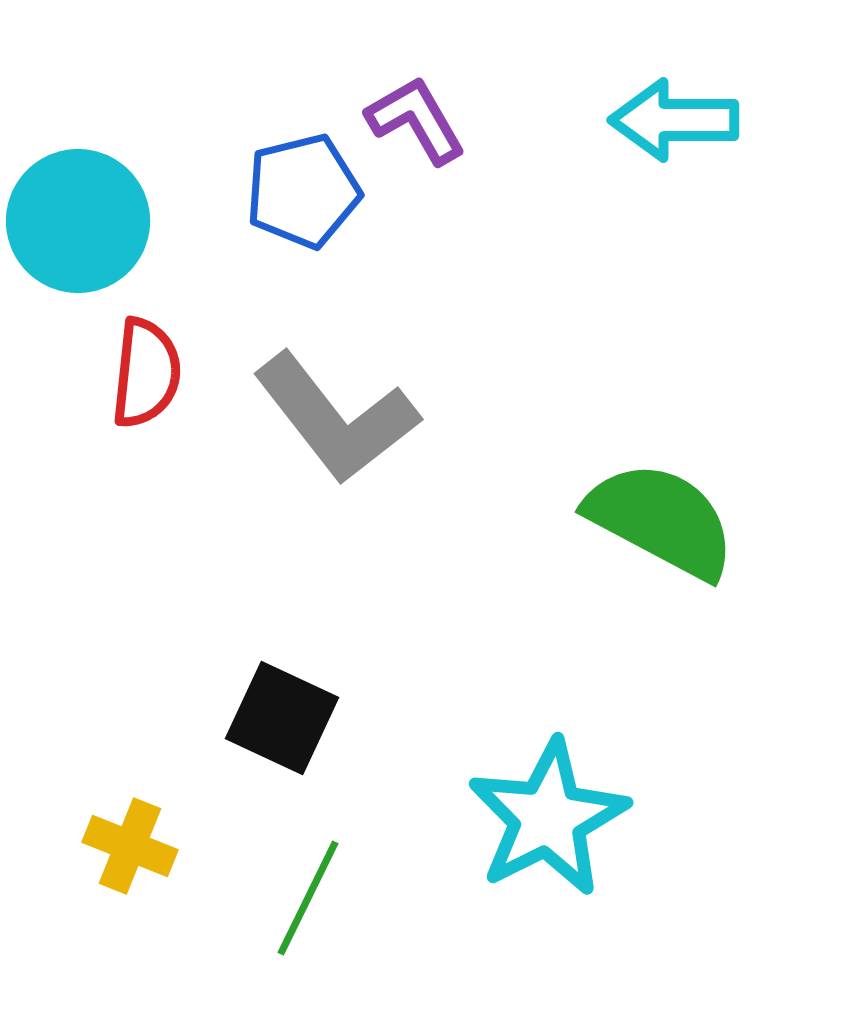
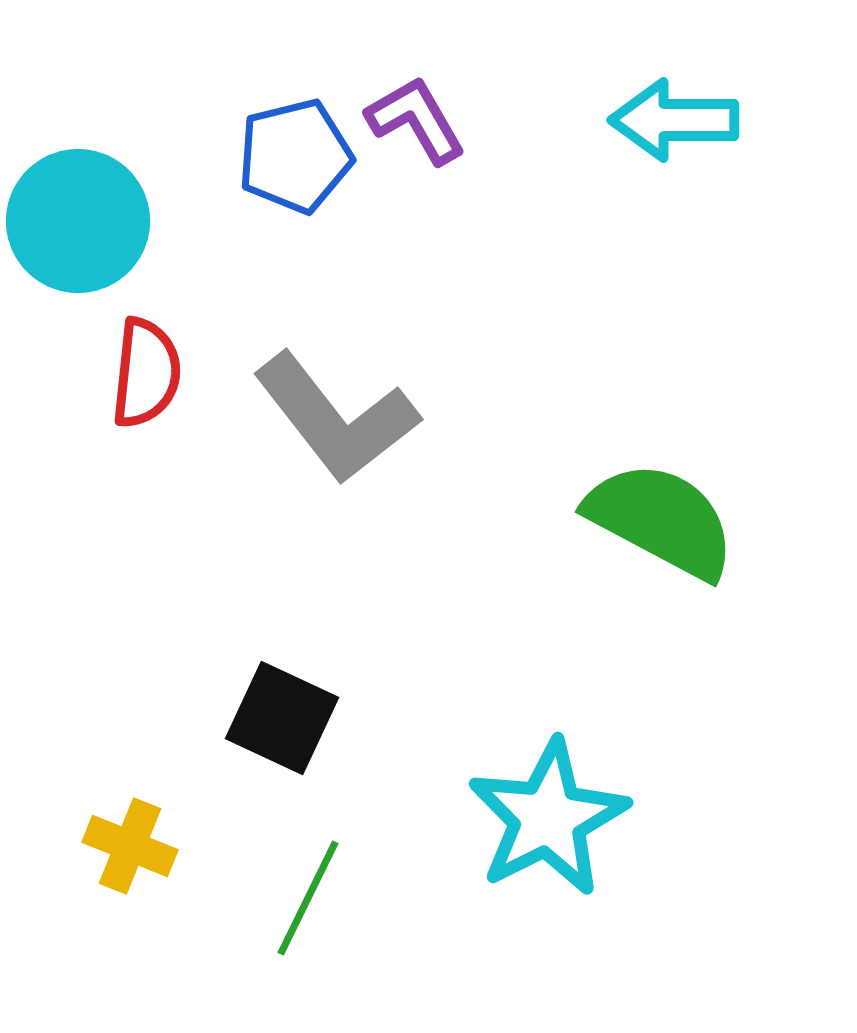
blue pentagon: moved 8 px left, 35 px up
